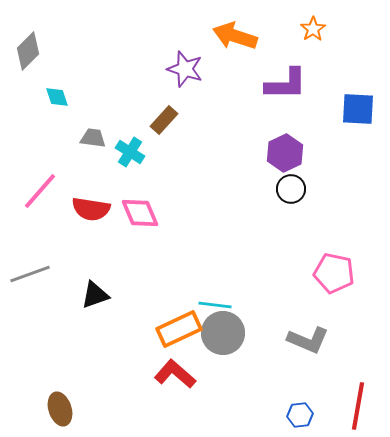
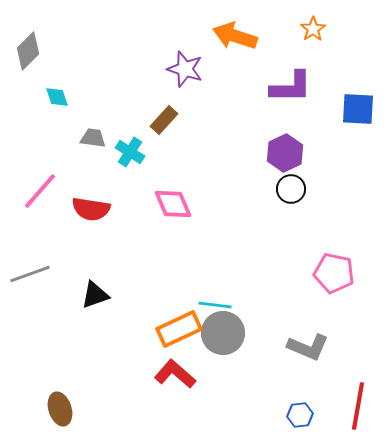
purple L-shape: moved 5 px right, 3 px down
pink diamond: moved 33 px right, 9 px up
gray L-shape: moved 7 px down
